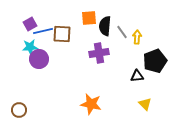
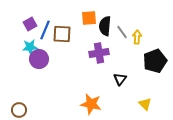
blue line: moved 2 px right, 1 px up; rotated 54 degrees counterclockwise
black triangle: moved 17 px left, 3 px down; rotated 48 degrees counterclockwise
